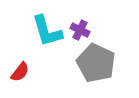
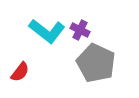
cyan L-shape: rotated 36 degrees counterclockwise
